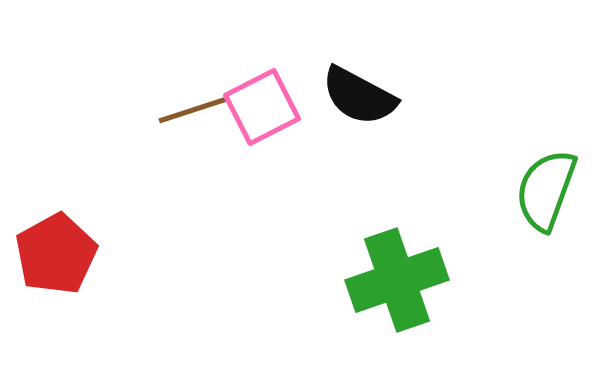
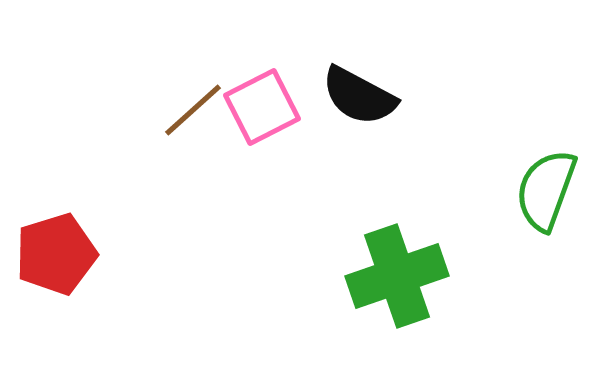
brown line: rotated 24 degrees counterclockwise
red pentagon: rotated 12 degrees clockwise
green cross: moved 4 px up
